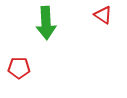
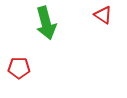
green arrow: rotated 12 degrees counterclockwise
